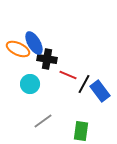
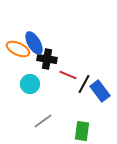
green rectangle: moved 1 px right
